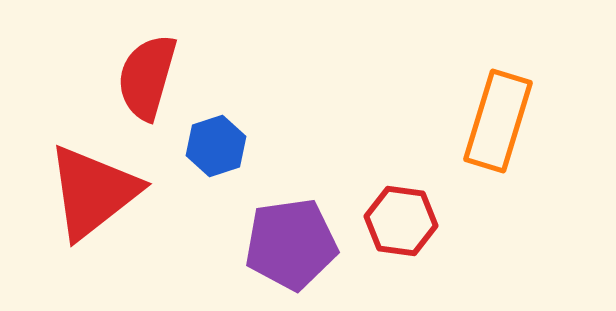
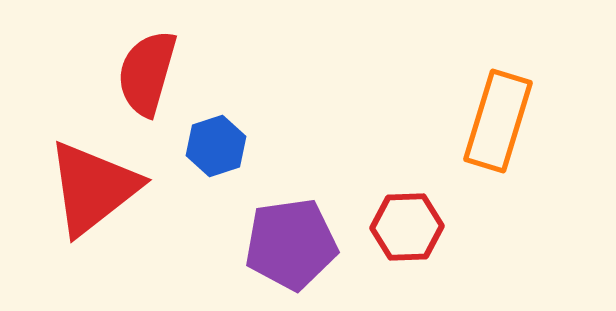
red semicircle: moved 4 px up
red triangle: moved 4 px up
red hexagon: moved 6 px right, 6 px down; rotated 10 degrees counterclockwise
